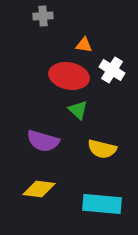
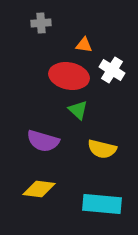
gray cross: moved 2 px left, 7 px down
